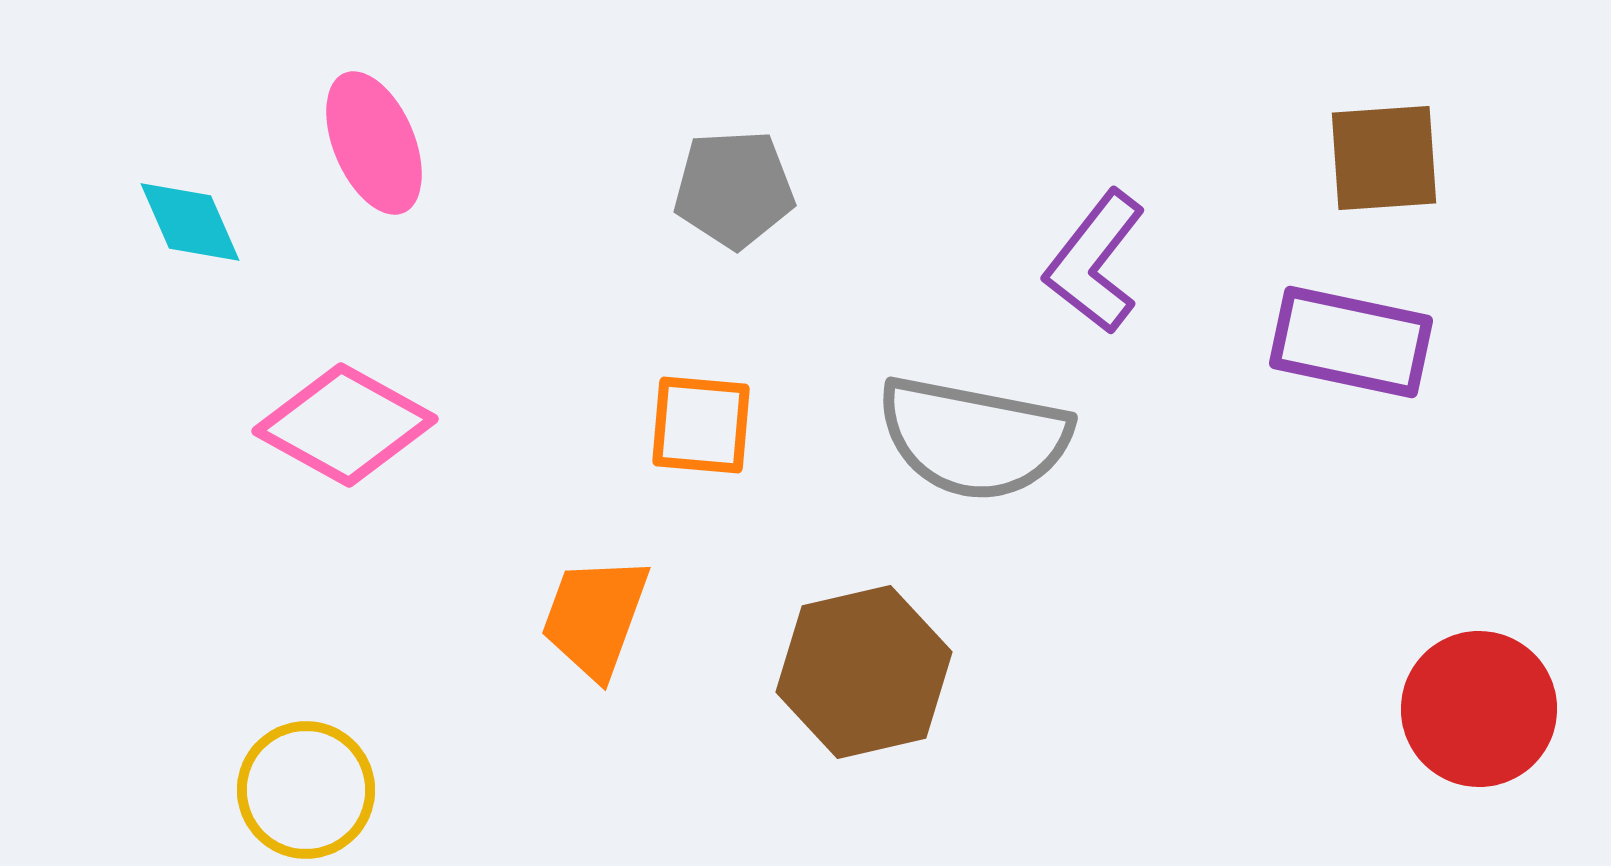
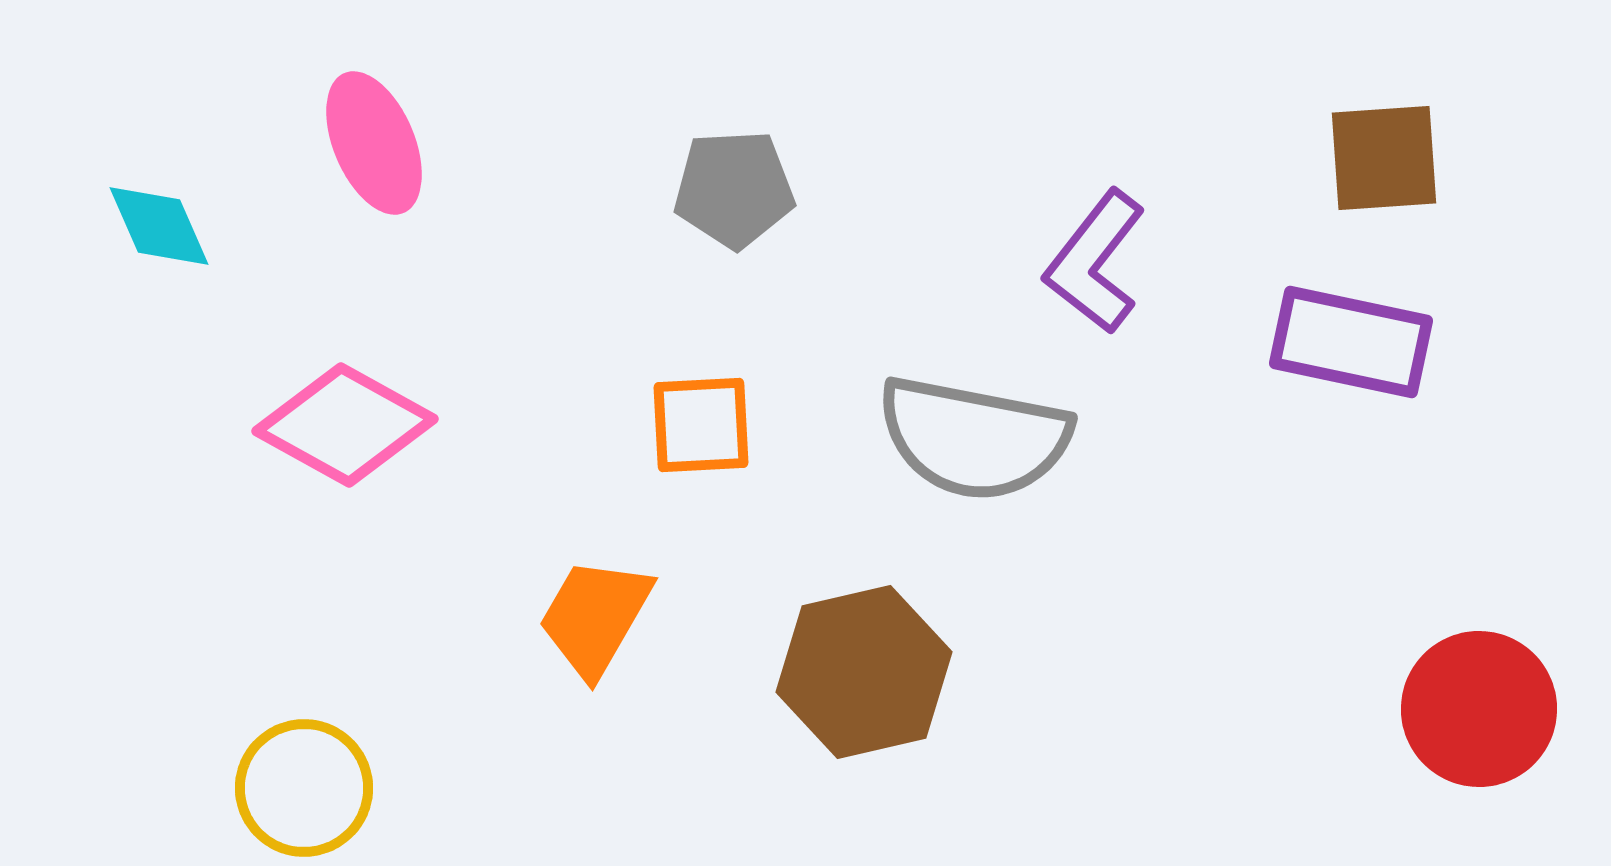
cyan diamond: moved 31 px left, 4 px down
orange square: rotated 8 degrees counterclockwise
orange trapezoid: rotated 10 degrees clockwise
yellow circle: moved 2 px left, 2 px up
